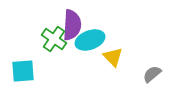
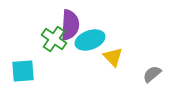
purple semicircle: moved 2 px left
